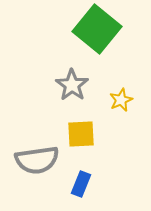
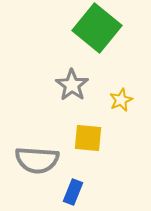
green square: moved 1 px up
yellow square: moved 7 px right, 4 px down; rotated 8 degrees clockwise
gray semicircle: rotated 12 degrees clockwise
blue rectangle: moved 8 px left, 8 px down
